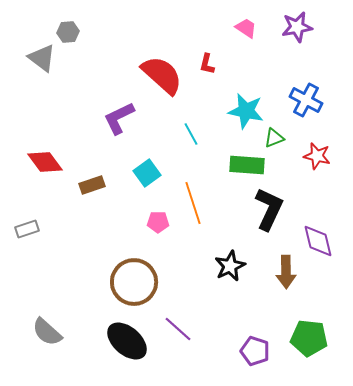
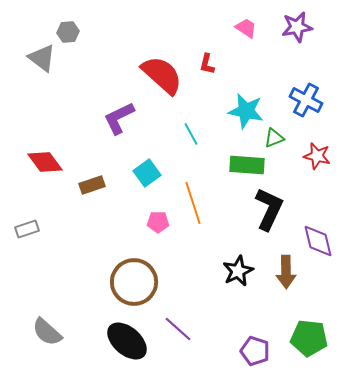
black star: moved 8 px right, 5 px down
